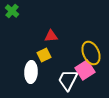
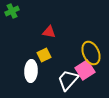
green cross: rotated 24 degrees clockwise
red triangle: moved 2 px left, 4 px up; rotated 16 degrees clockwise
white ellipse: moved 1 px up
white trapezoid: rotated 15 degrees clockwise
